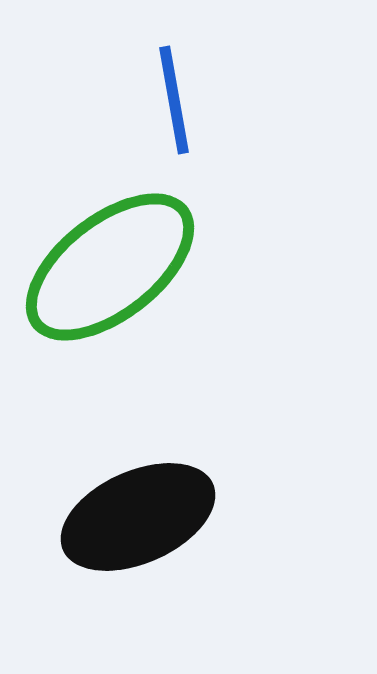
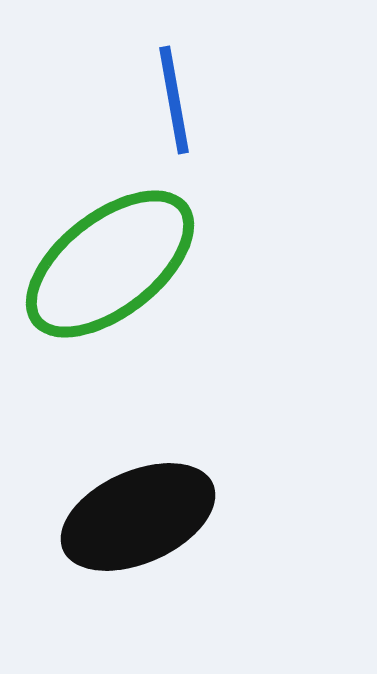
green ellipse: moved 3 px up
